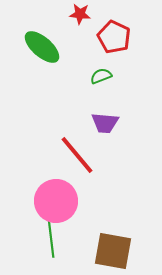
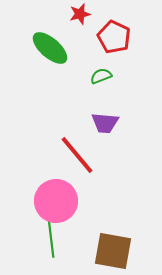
red star: rotated 20 degrees counterclockwise
green ellipse: moved 8 px right, 1 px down
